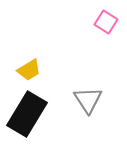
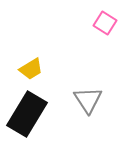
pink square: moved 1 px left, 1 px down
yellow trapezoid: moved 2 px right, 1 px up
